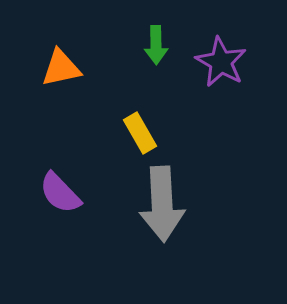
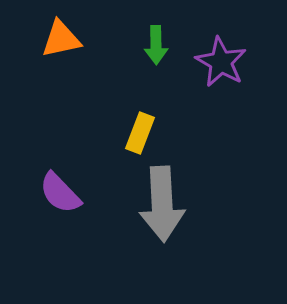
orange triangle: moved 29 px up
yellow rectangle: rotated 51 degrees clockwise
